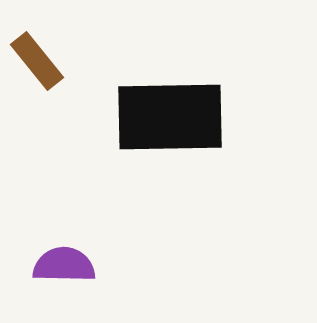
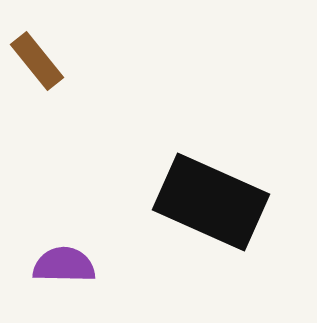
black rectangle: moved 41 px right, 85 px down; rotated 25 degrees clockwise
